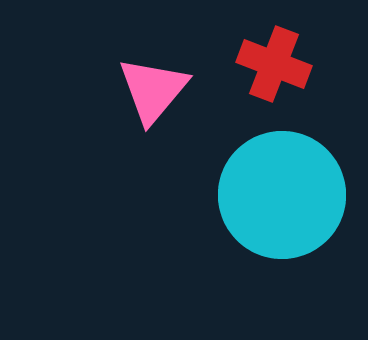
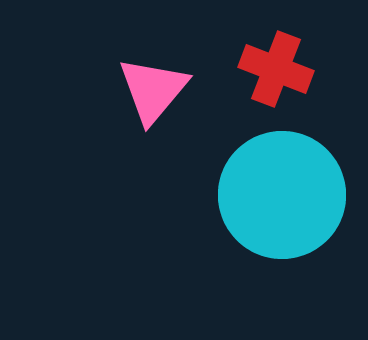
red cross: moved 2 px right, 5 px down
